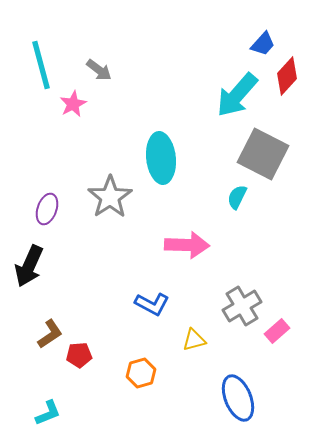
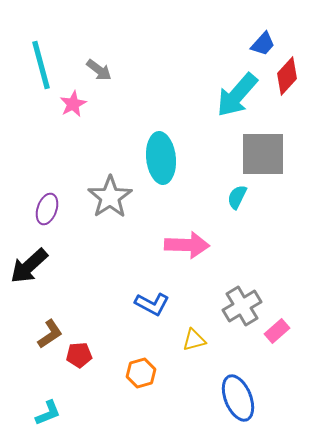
gray square: rotated 27 degrees counterclockwise
black arrow: rotated 24 degrees clockwise
